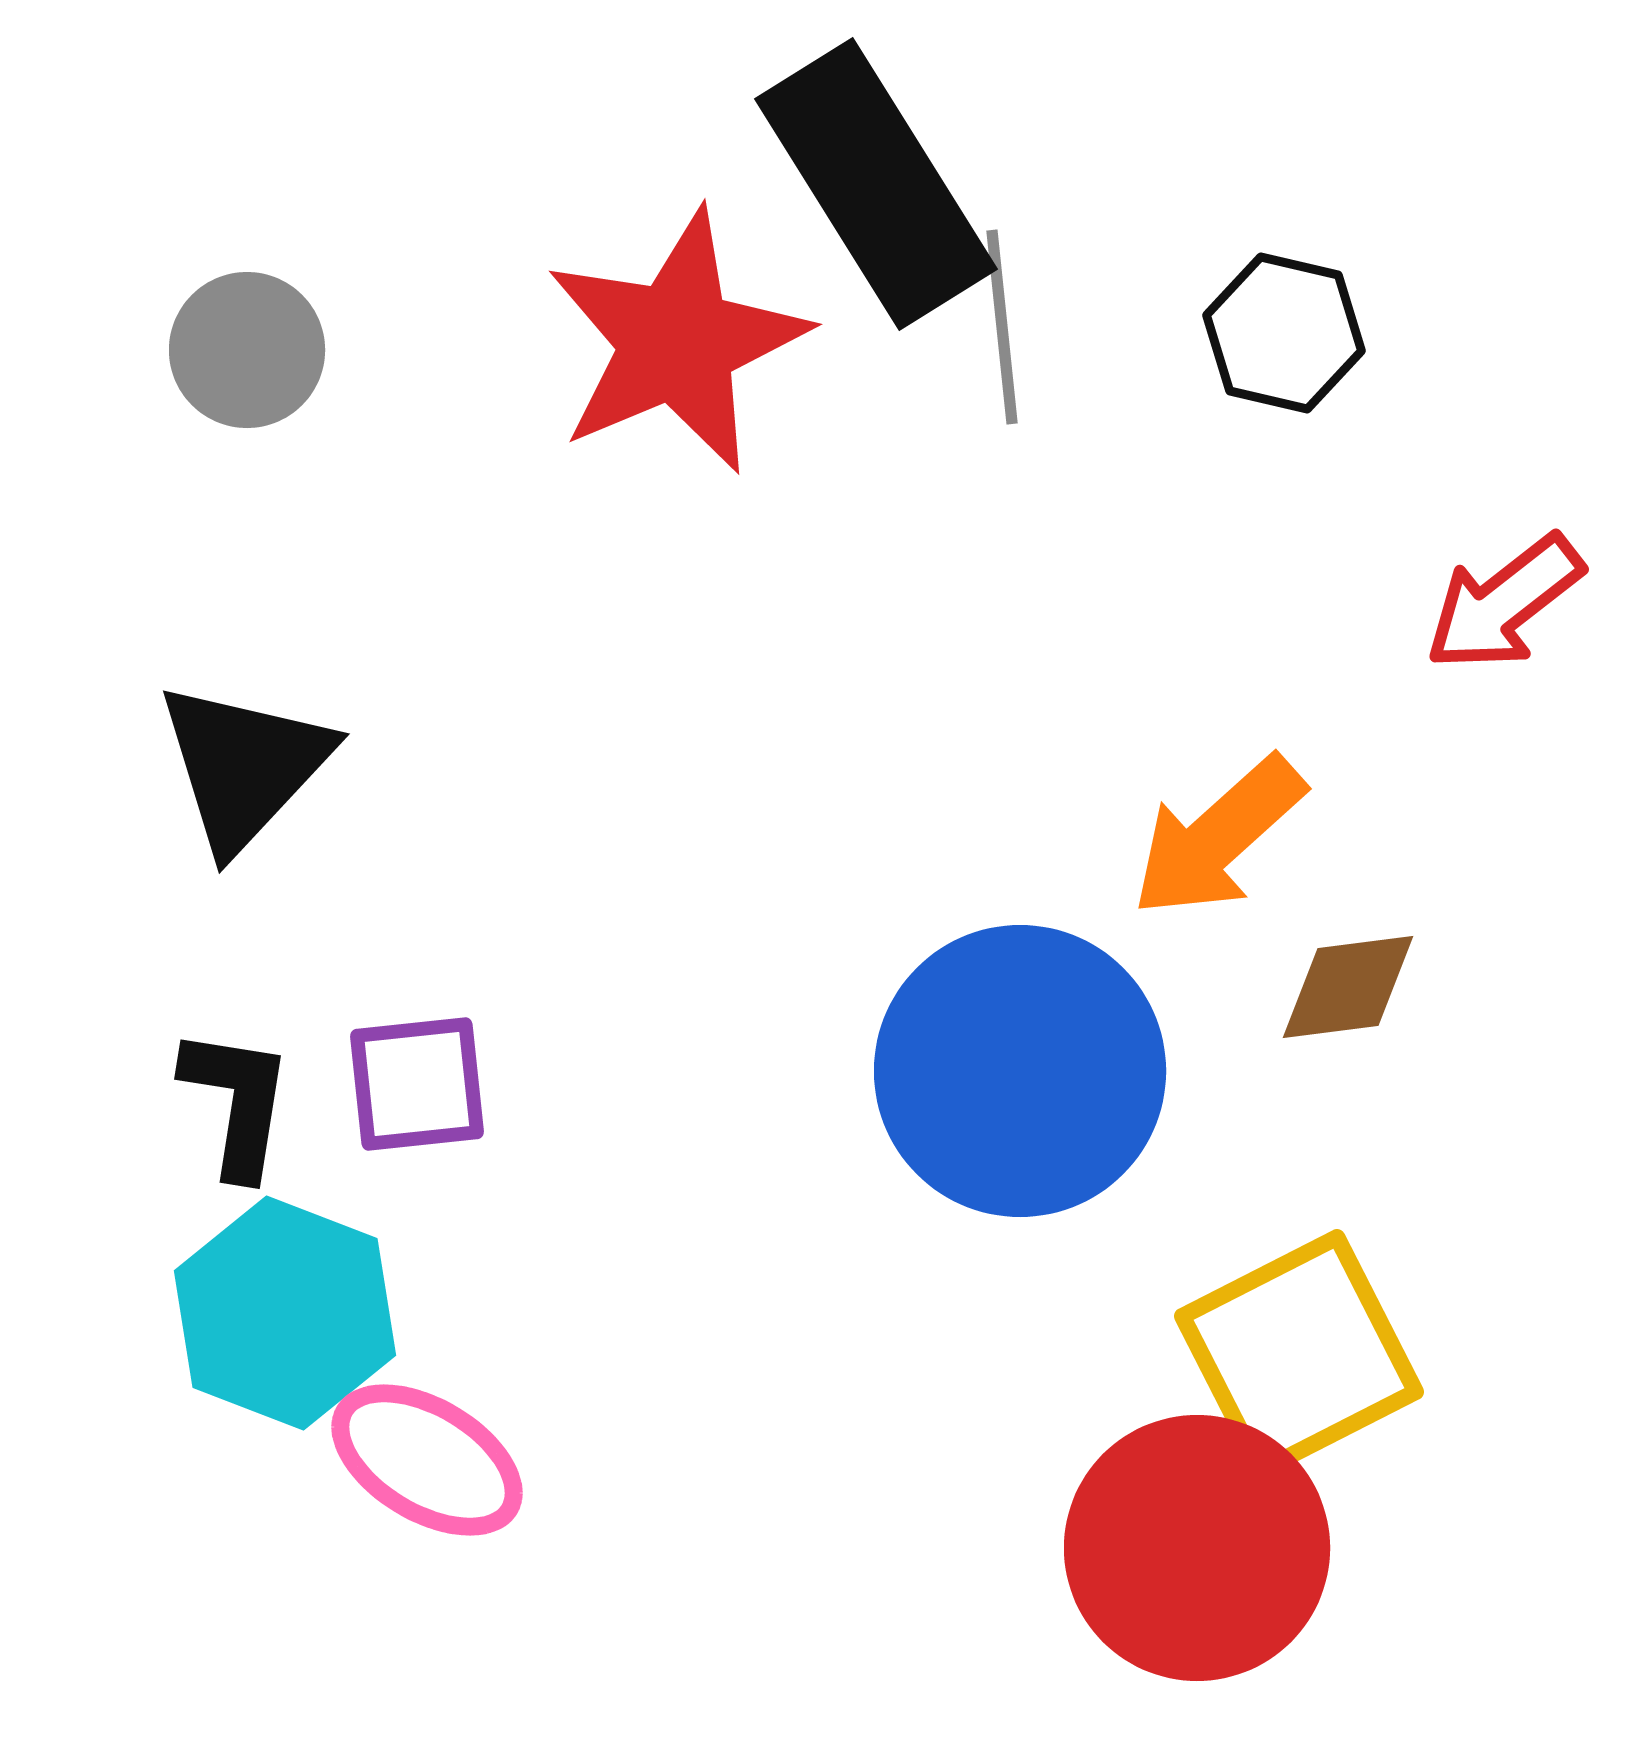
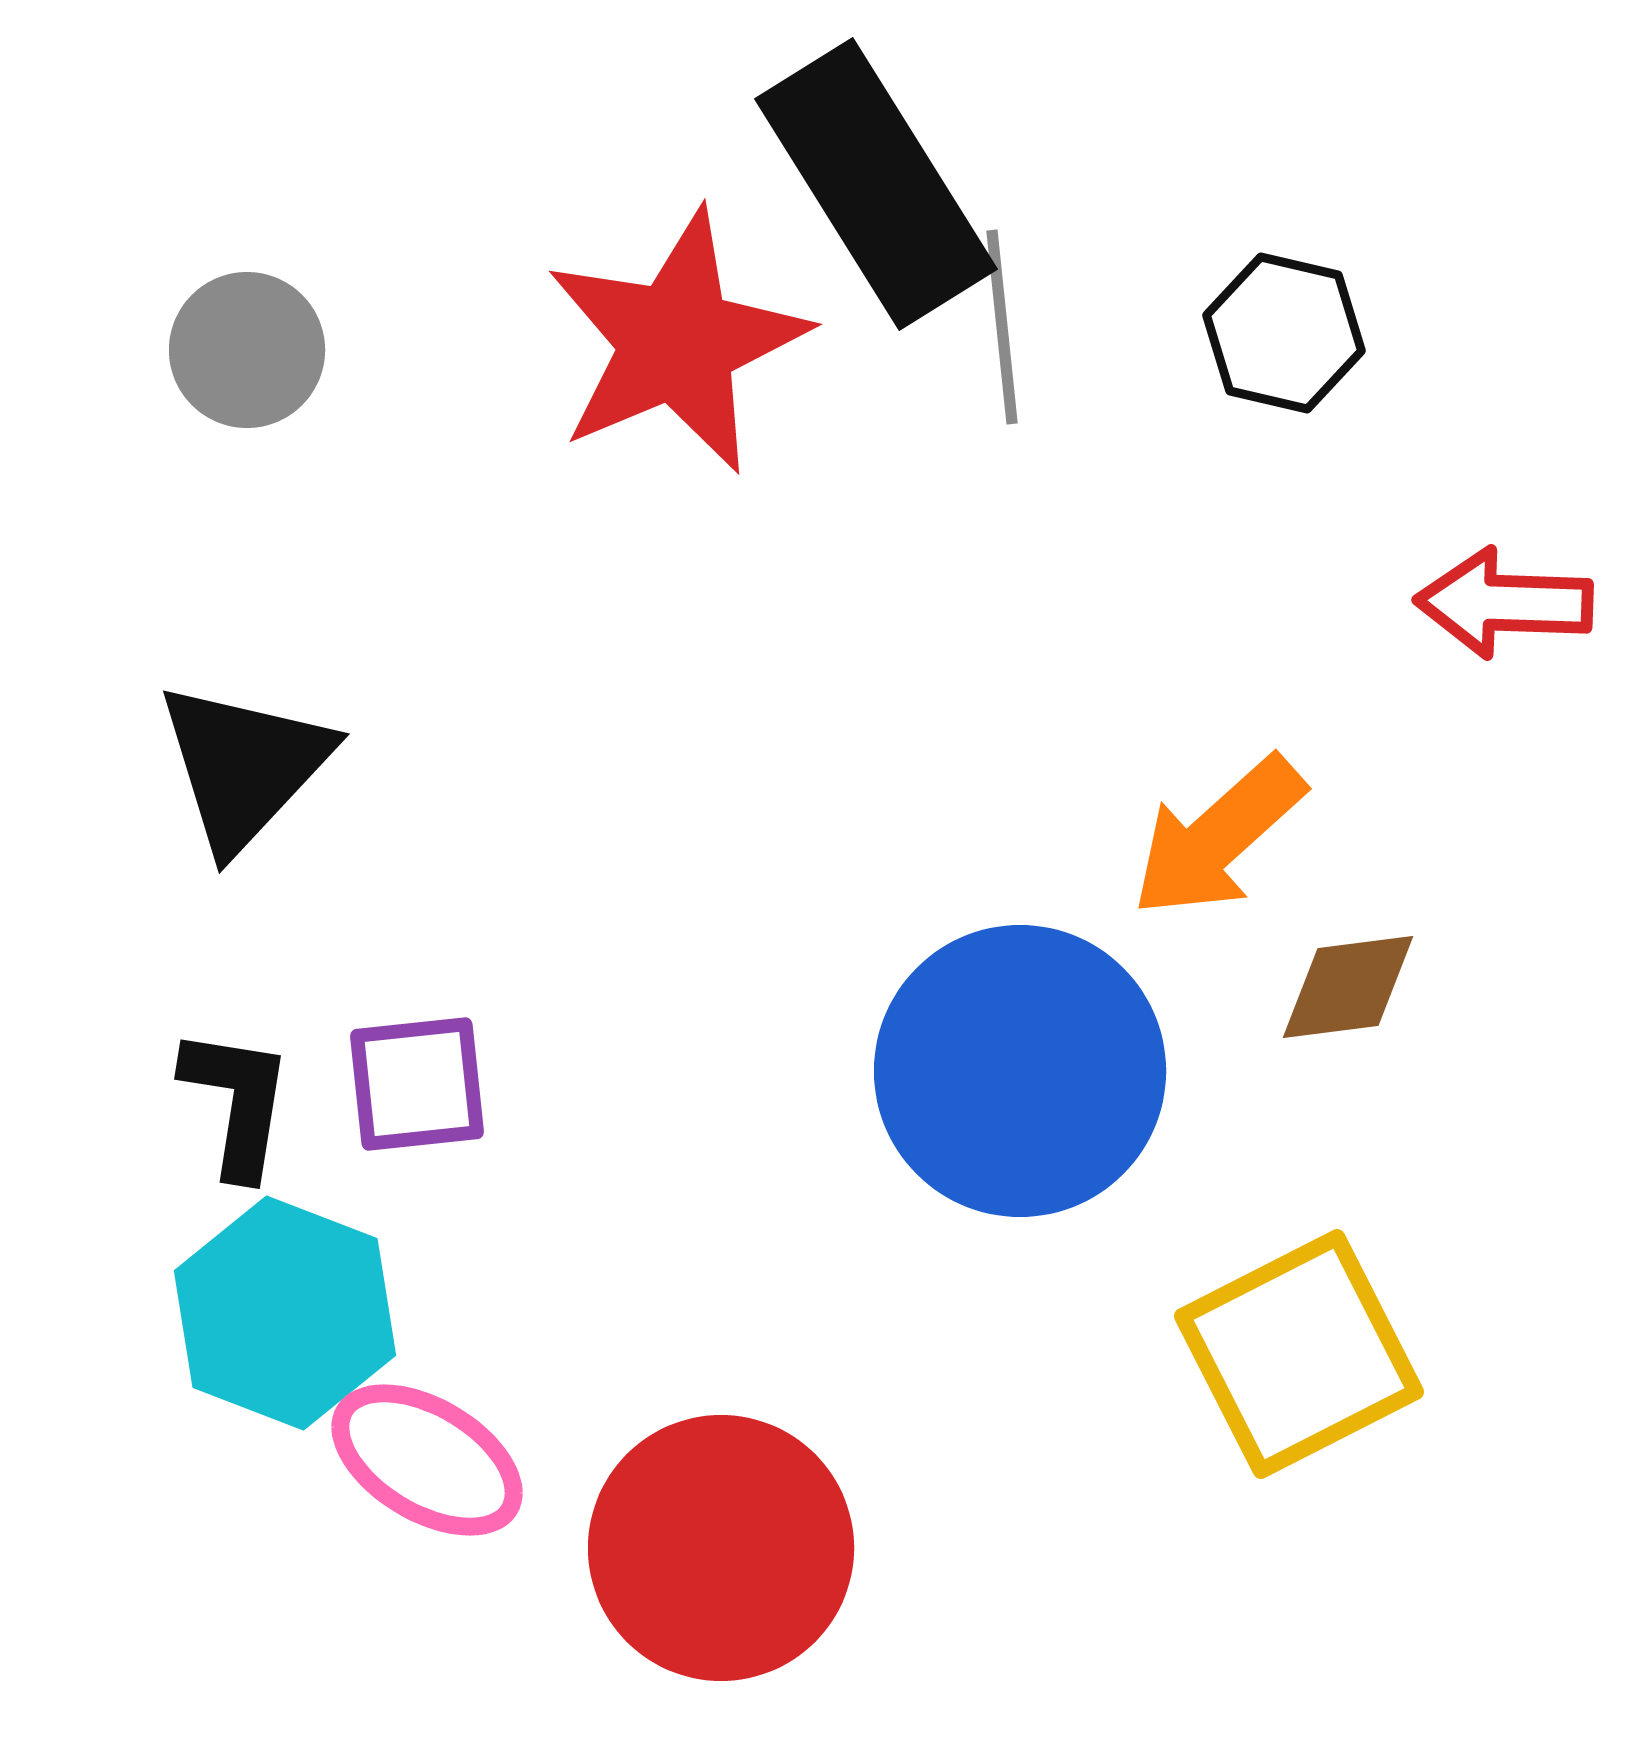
red arrow: rotated 40 degrees clockwise
red circle: moved 476 px left
